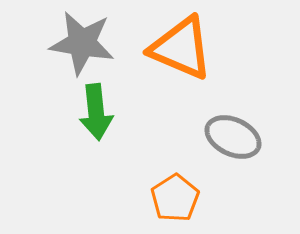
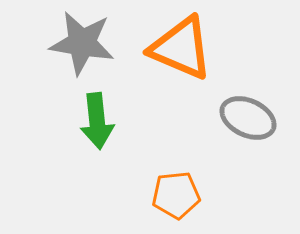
green arrow: moved 1 px right, 9 px down
gray ellipse: moved 15 px right, 19 px up
orange pentagon: moved 1 px right, 3 px up; rotated 27 degrees clockwise
